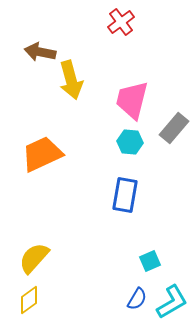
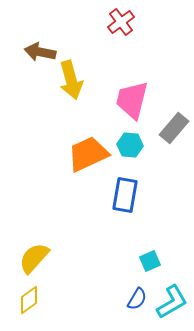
cyan hexagon: moved 3 px down
orange trapezoid: moved 46 px right
